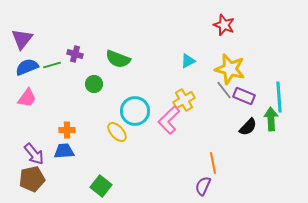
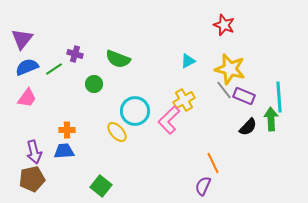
green line: moved 2 px right, 4 px down; rotated 18 degrees counterclockwise
purple arrow: moved 2 px up; rotated 25 degrees clockwise
orange line: rotated 15 degrees counterclockwise
